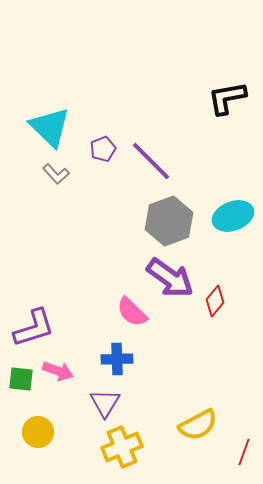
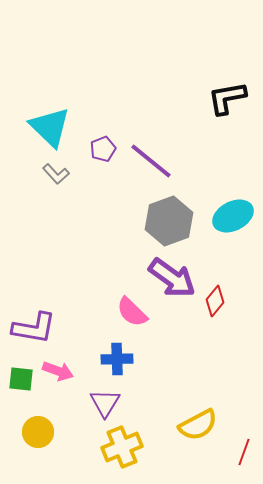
purple line: rotated 6 degrees counterclockwise
cyan ellipse: rotated 6 degrees counterclockwise
purple arrow: moved 2 px right
purple L-shape: rotated 27 degrees clockwise
